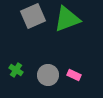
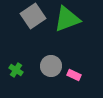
gray square: rotated 10 degrees counterclockwise
gray circle: moved 3 px right, 9 px up
